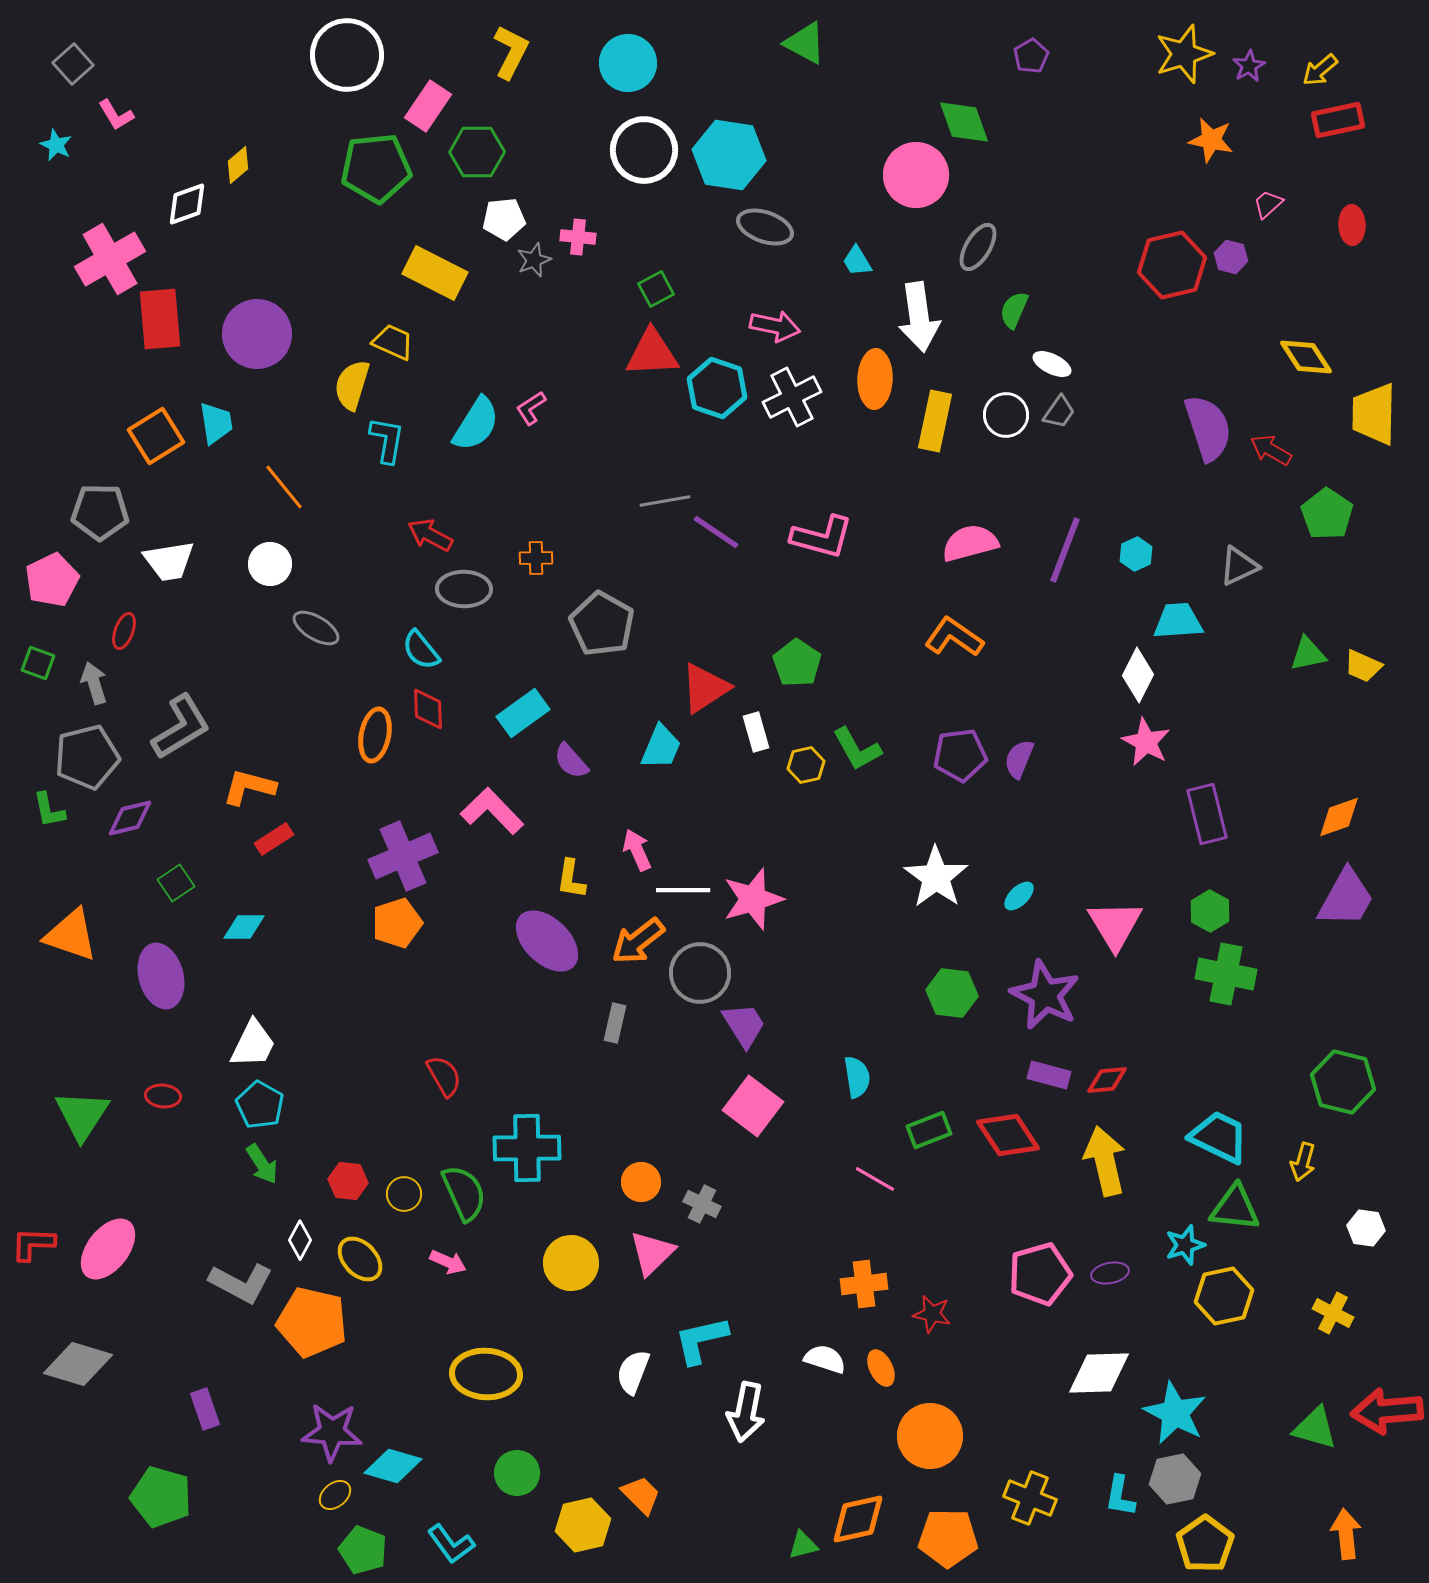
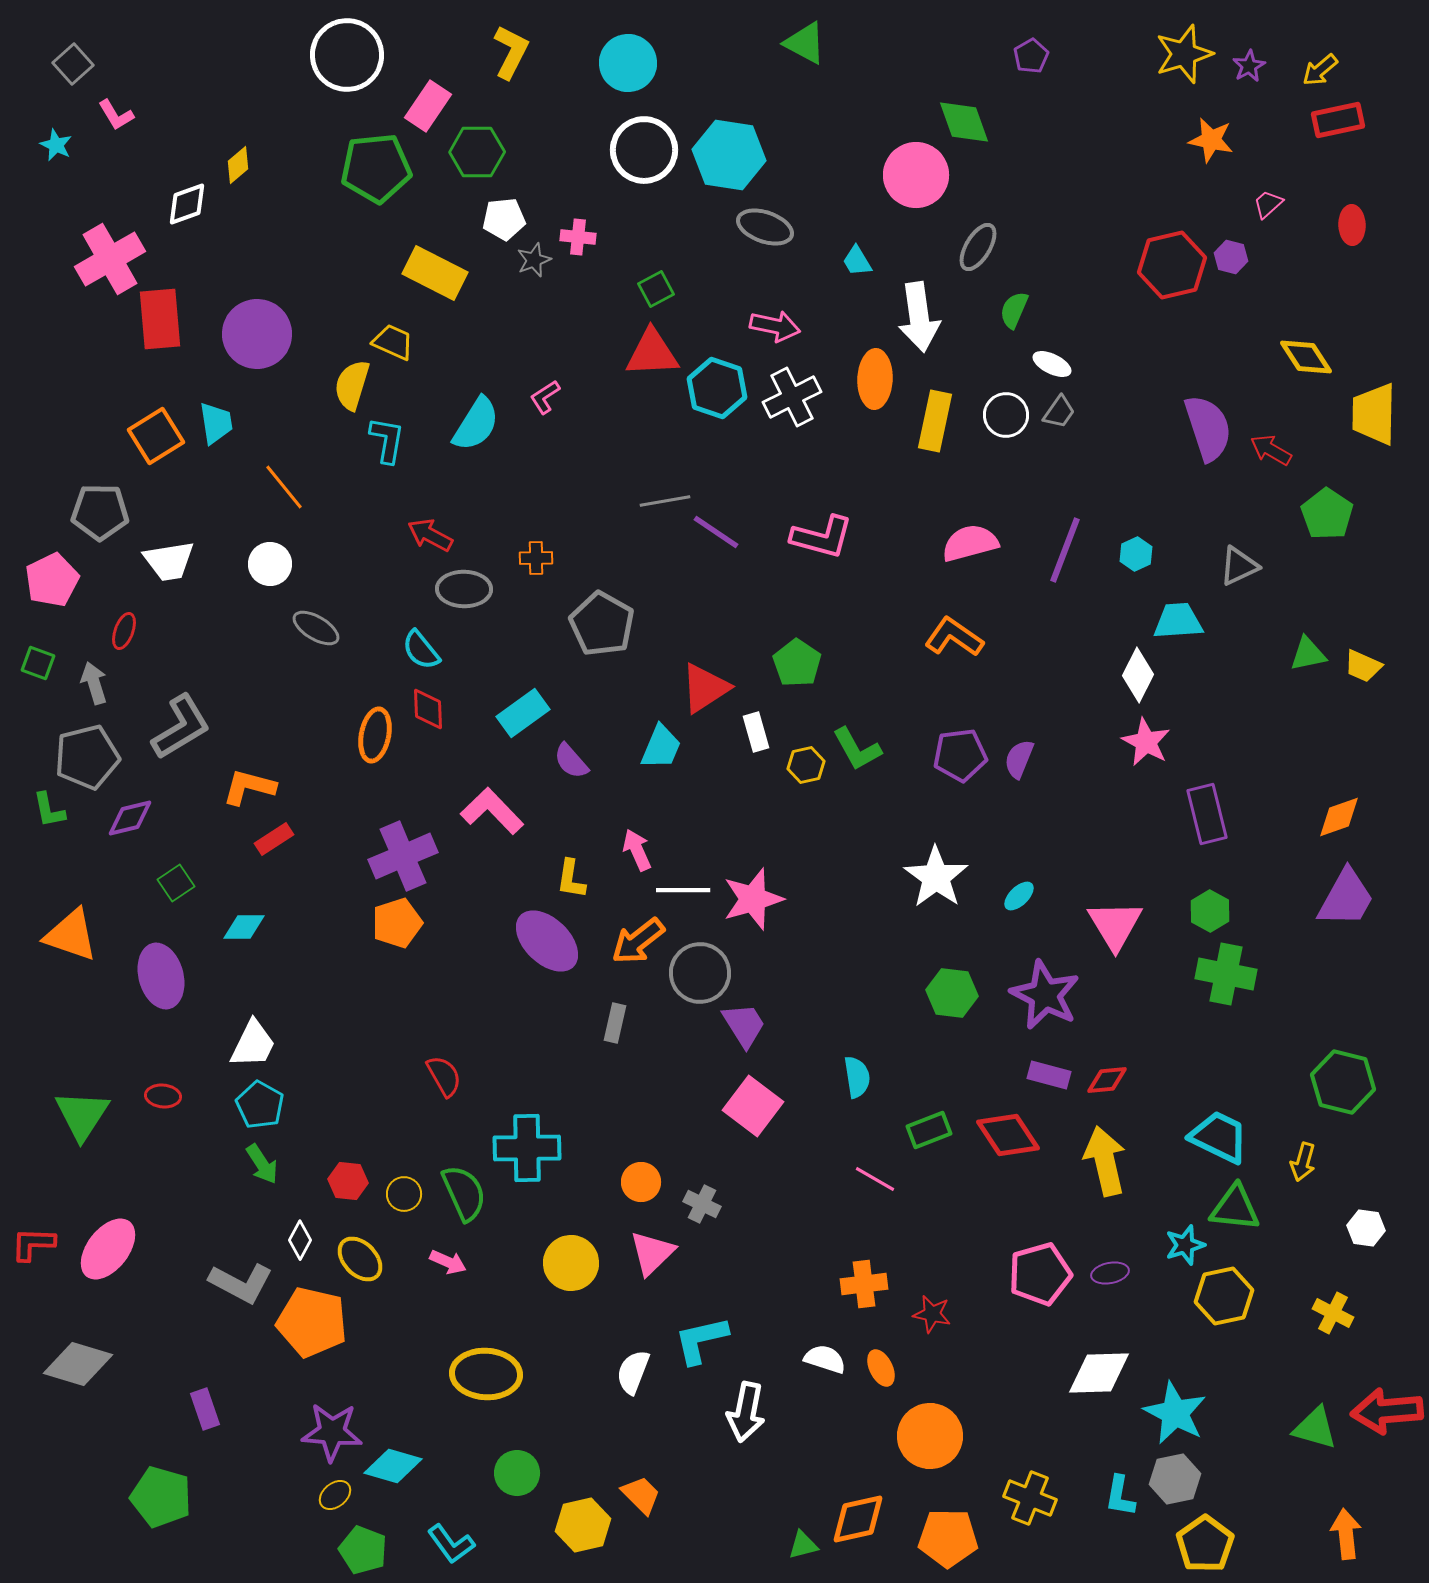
pink L-shape at (531, 408): moved 14 px right, 11 px up
